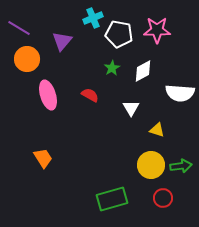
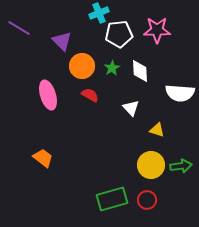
cyan cross: moved 6 px right, 5 px up
white pentagon: rotated 16 degrees counterclockwise
purple triangle: rotated 25 degrees counterclockwise
orange circle: moved 55 px right, 7 px down
white diamond: moved 3 px left; rotated 65 degrees counterclockwise
white triangle: rotated 12 degrees counterclockwise
orange trapezoid: rotated 20 degrees counterclockwise
red circle: moved 16 px left, 2 px down
